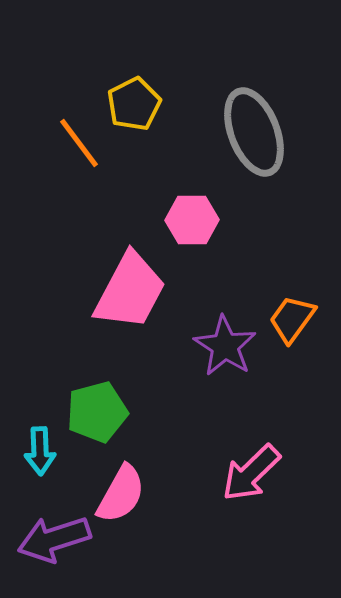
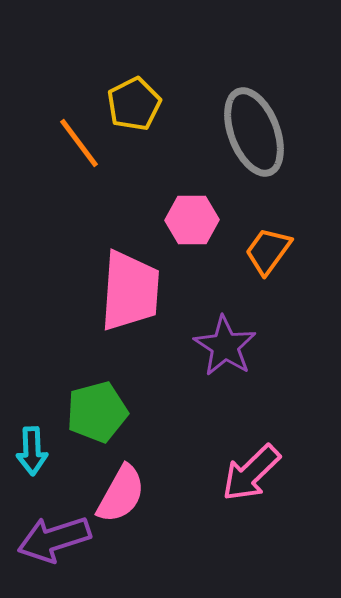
pink trapezoid: rotated 24 degrees counterclockwise
orange trapezoid: moved 24 px left, 68 px up
cyan arrow: moved 8 px left
